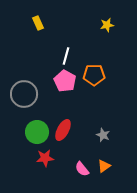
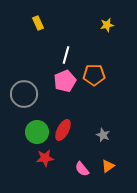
white line: moved 1 px up
pink pentagon: rotated 20 degrees clockwise
orange triangle: moved 4 px right
